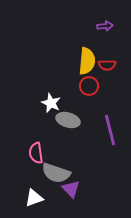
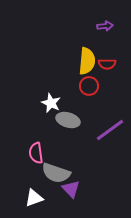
red semicircle: moved 1 px up
purple line: rotated 68 degrees clockwise
